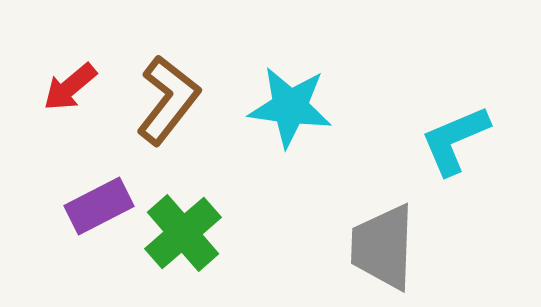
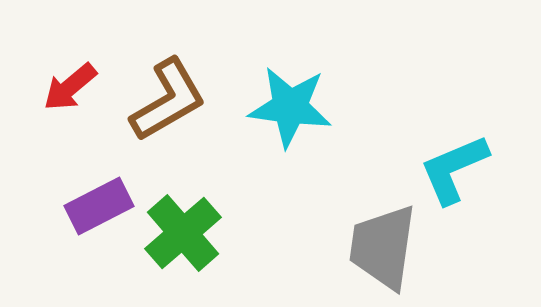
brown L-shape: rotated 22 degrees clockwise
cyan L-shape: moved 1 px left, 29 px down
gray trapezoid: rotated 6 degrees clockwise
